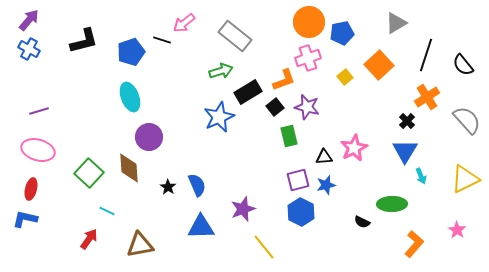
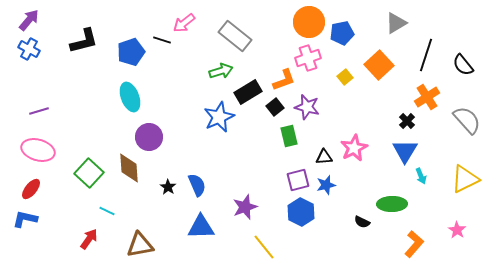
red ellipse at (31, 189): rotated 25 degrees clockwise
purple star at (243, 209): moved 2 px right, 2 px up
